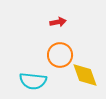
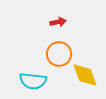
orange circle: moved 1 px left, 1 px up
